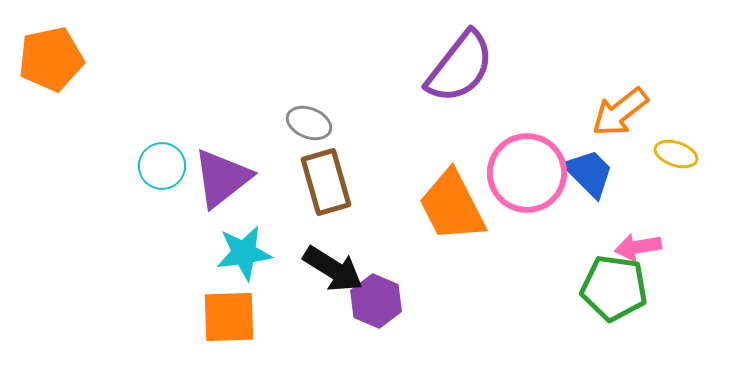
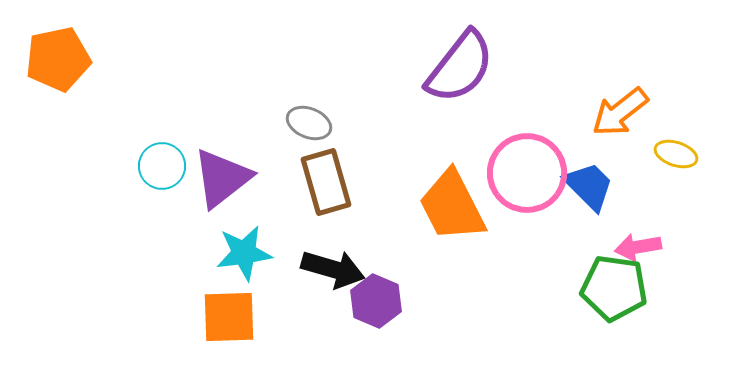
orange pentagon: moved 7 px right
blue trapezoid: moved 13 px down
black arrow: rotated 16 degrees counterclockwise
